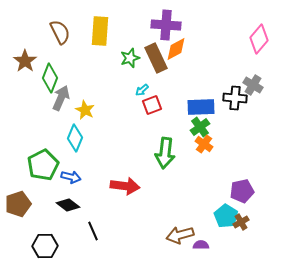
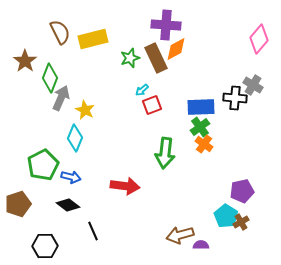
yellow rectangle: moved 7 px left, 8 px down; rotated 72 degrees clockwise
